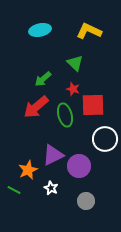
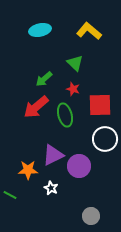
yellow L-shape: rotated 15 degrees clockwise
green arrow: moved 1 px right
red square: moved 7 px right
orange star: rotated 24 degrees clockwise
green line: moved 4 px left, 5 px down
gray circle: moved 5 px right, 15 px down
